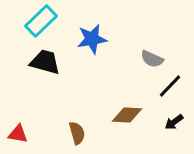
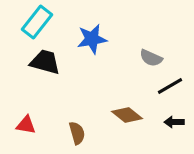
cyan rectangle: moved 4 px left, 1 px down; rotated 8 degrees counterclockwise
gray semicircle: moved 1 px left, 1 px up
black line: rotated 16 degrees clockwise
brown diamond: rotated 36 degrees clockwise
black arrow: rotated 36 degrees clockwise
red triangle: moved 8 px right, 9 px up
